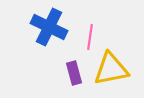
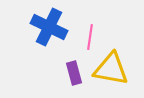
yellow triangle: rotated 21 degrees clockwise
